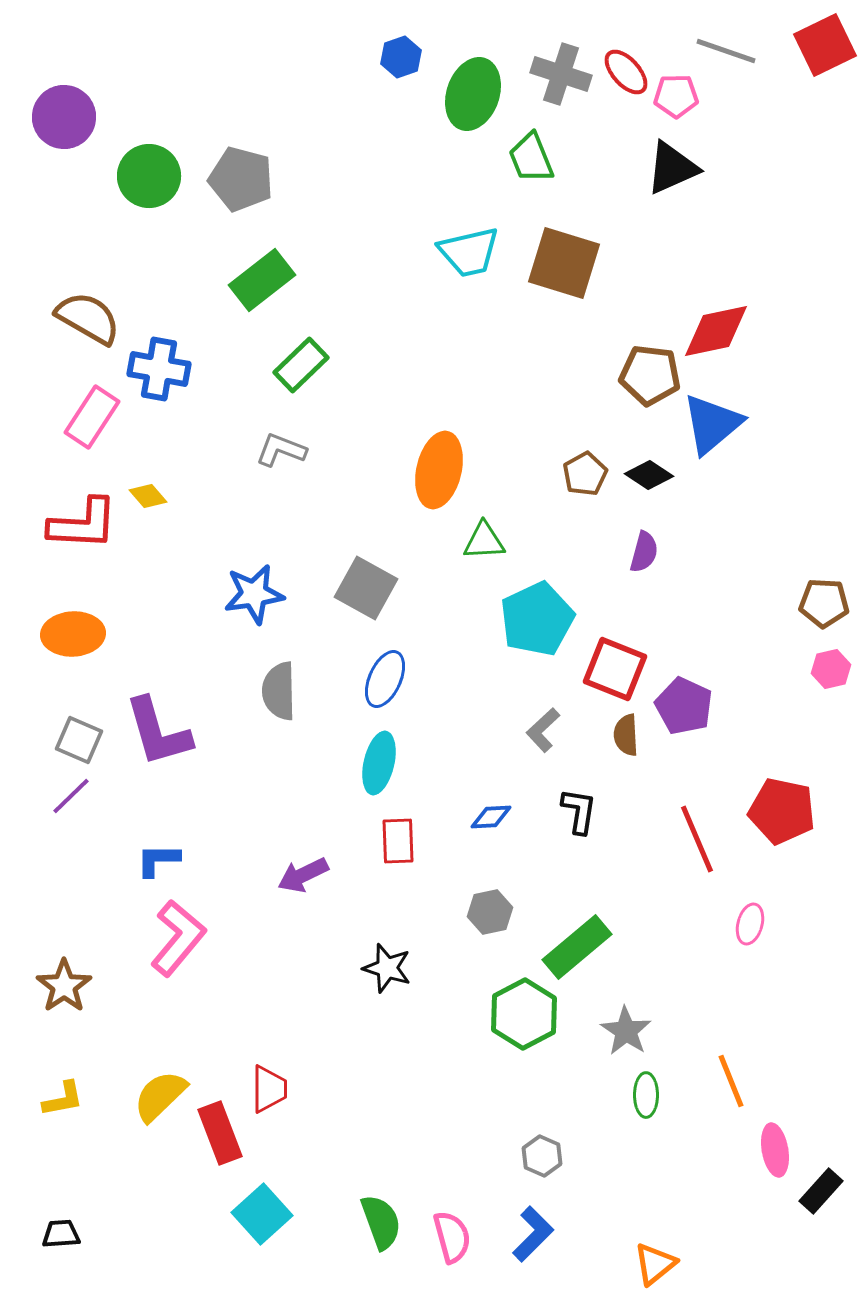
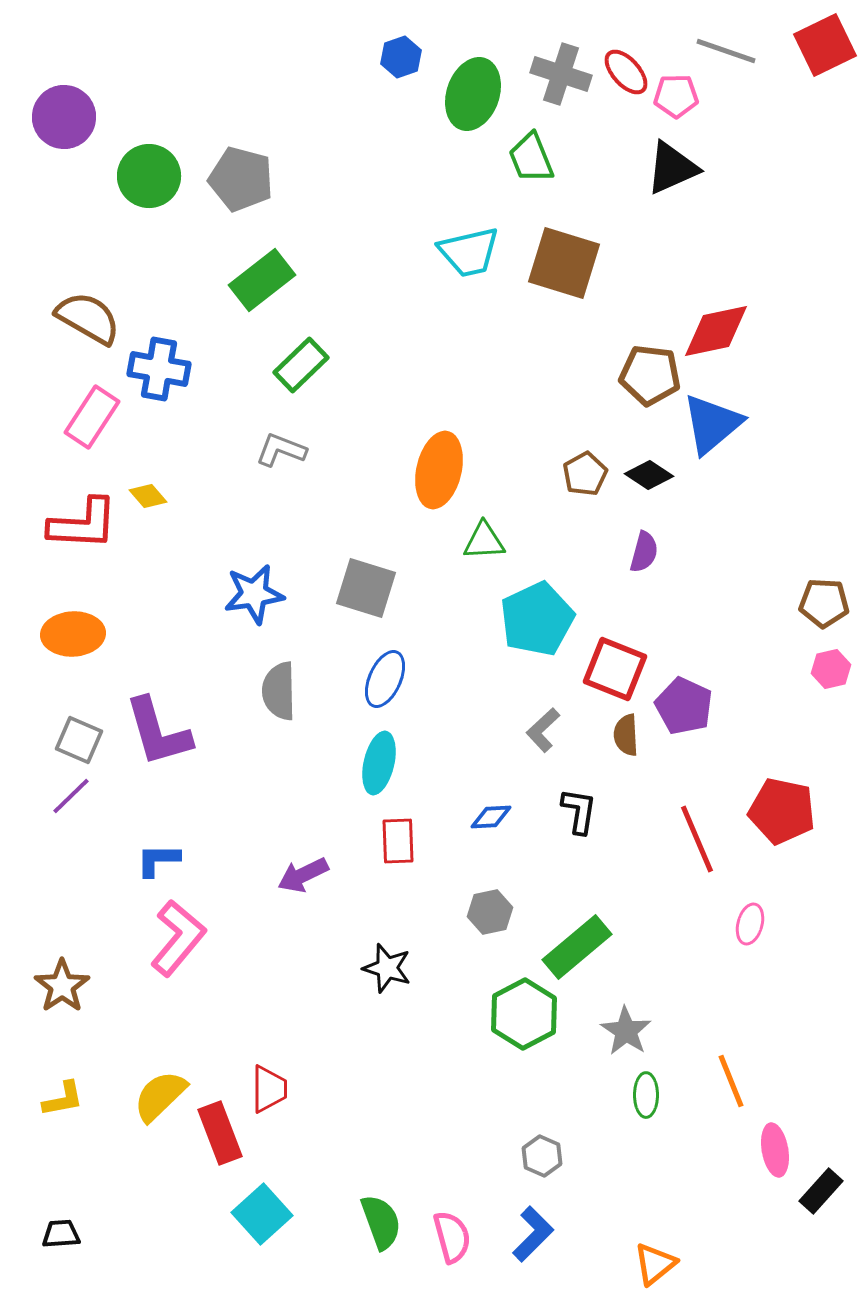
gray square at (366, 588): rotated 12 degrees counterclockwise
brown star at (64, 986): moved 2 px left
